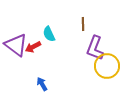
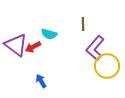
cyan semicircle: rotated 49 degrees counterclockwise
purple L-shape: rotated 20 degrees clockwise
blue arrow: moved 1 px left, 3 px up
